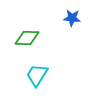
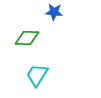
blue star: moved 18 px left, 6 px up
